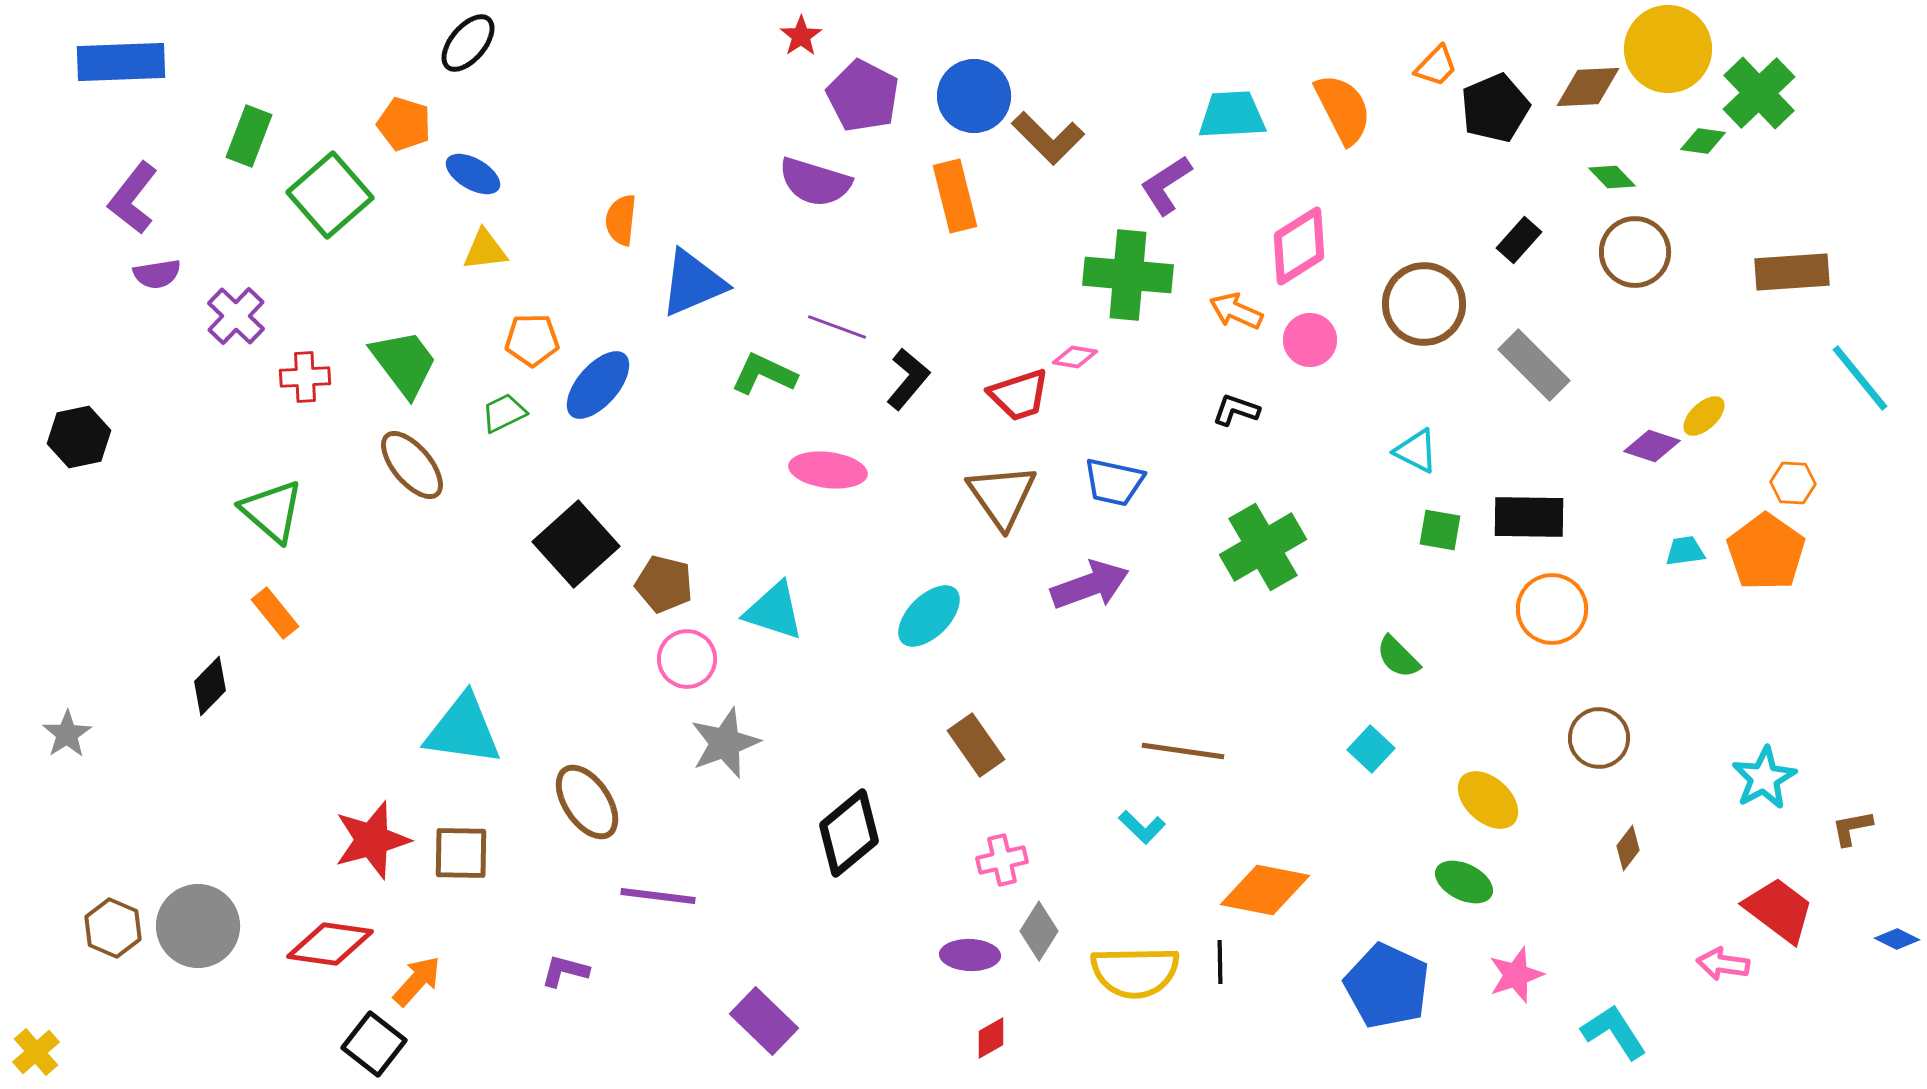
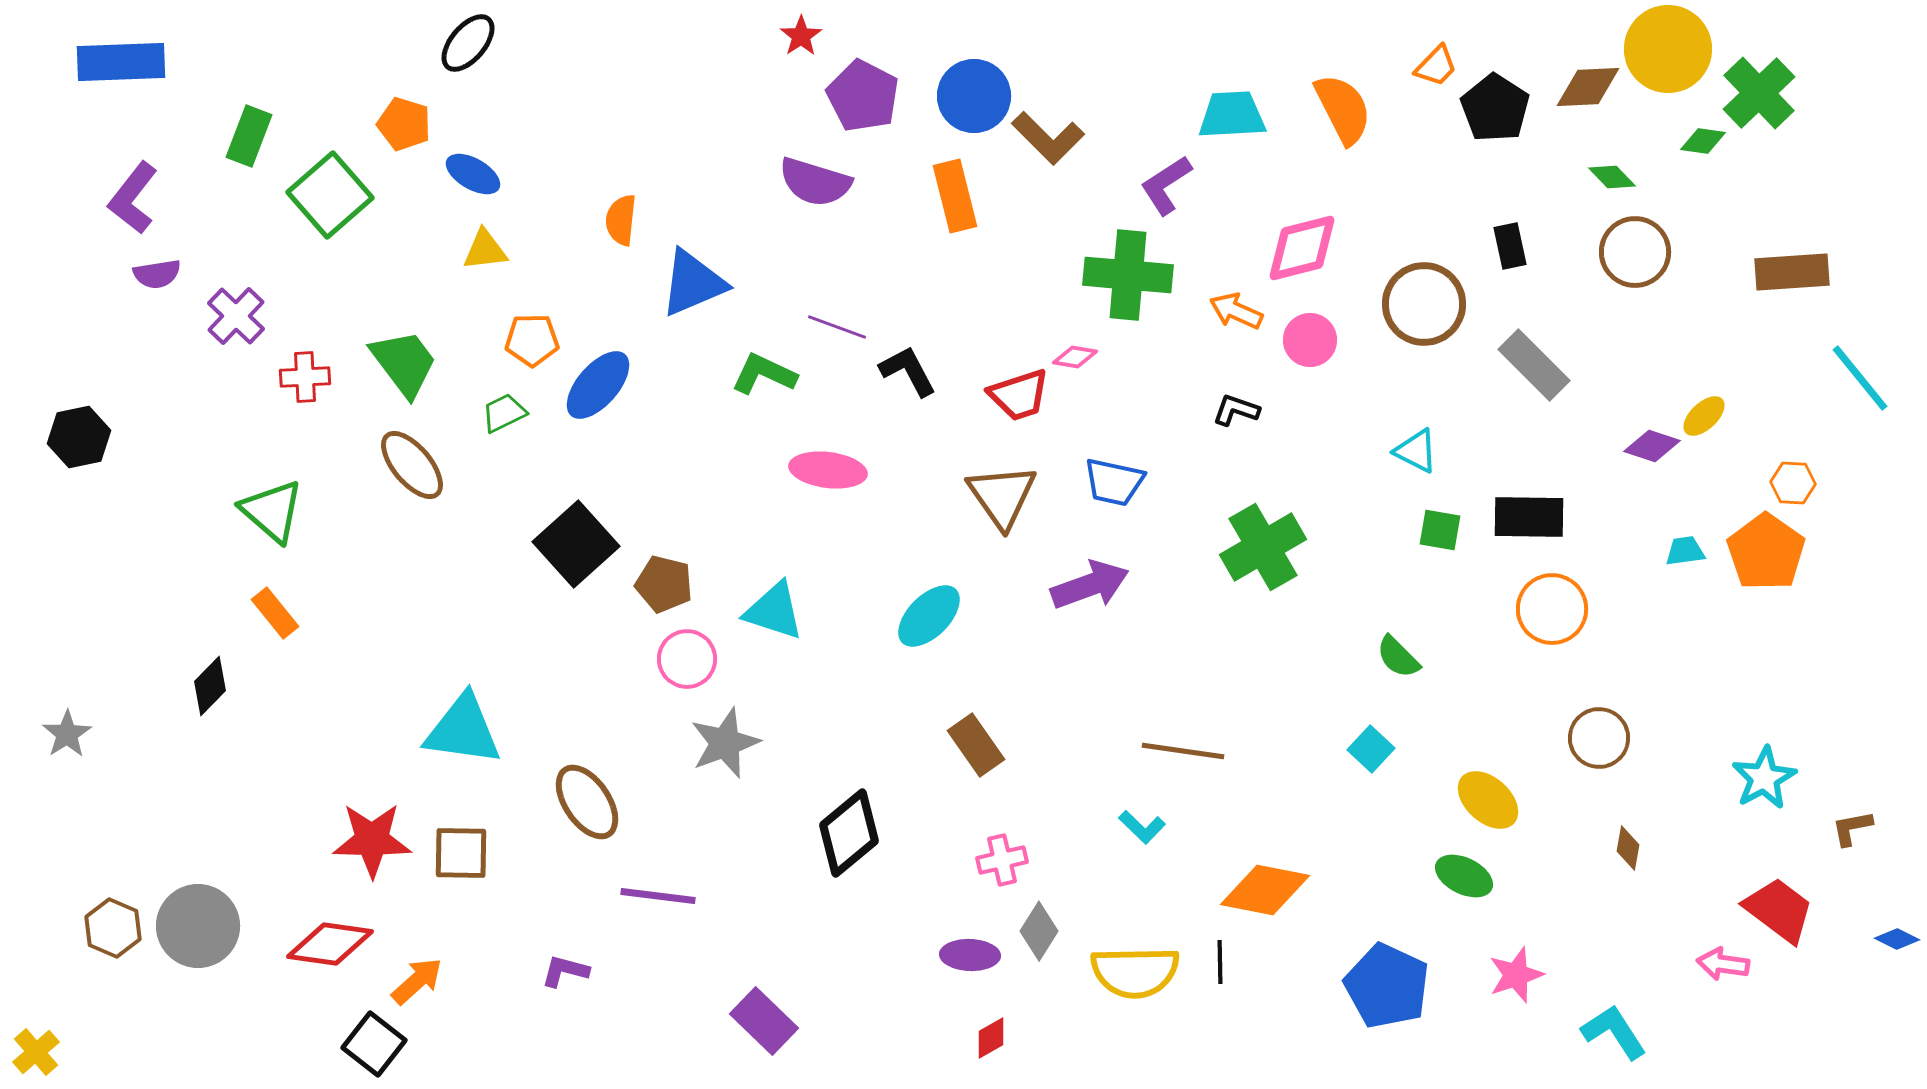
black pentagon at (1495, 108): rotated 16 degrees counterclockwise
black rectangle at (1519, 240): moved 9 px left, 6 px down; rotated 54 degrees counterclockwise
pink diamond at (1299, 246): moved 3 px right, 2 px down; rotated 18 degrees clockwise
black L-shape at (908, 379): moved 8 px up; rotated 68 degrees counterclockwise
red star at (372, 840): rotated 16 degrees clockwise
brown diamond at (1628, 848): rotated 27 degrees counterclockwise
green ellipse at (1464, 882): moved 6 px up
orange arrow at (417, 981): rotated 6 degrees clockwise
